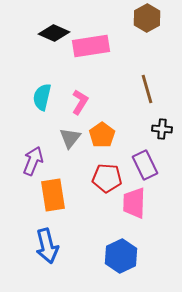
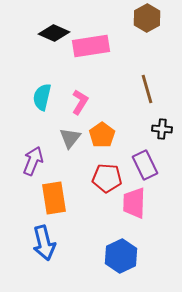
orange rectangle: moved 1 px right, 3 px down
blue arrow: moved 3 px left, 3 px up
